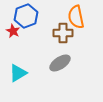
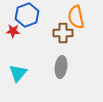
blue hexagon: moved 1 px right, 1 px up
red star: rotated 24 degrees counterclockwise
gray ellipse: moved 1 px right, 4 px down; rotated 50 degrees counterclockwise
cyan triangle: rotated 18 degrees counterclockwise
